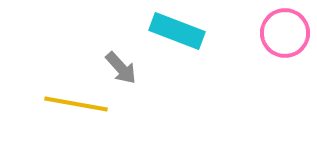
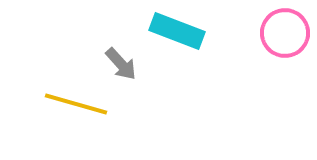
gray arrow: moved 4 px up
yellow line: rotated 6 degrees clockwise
